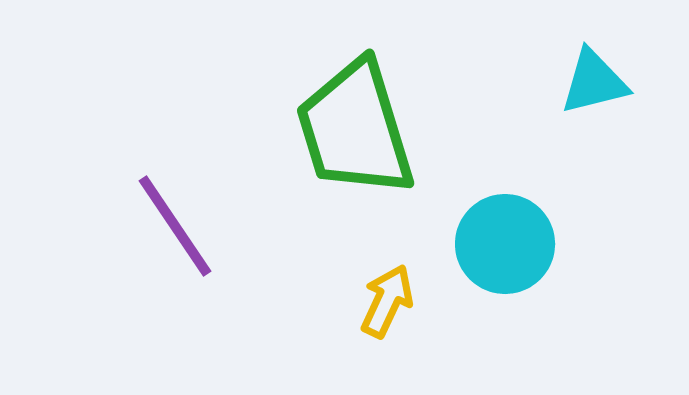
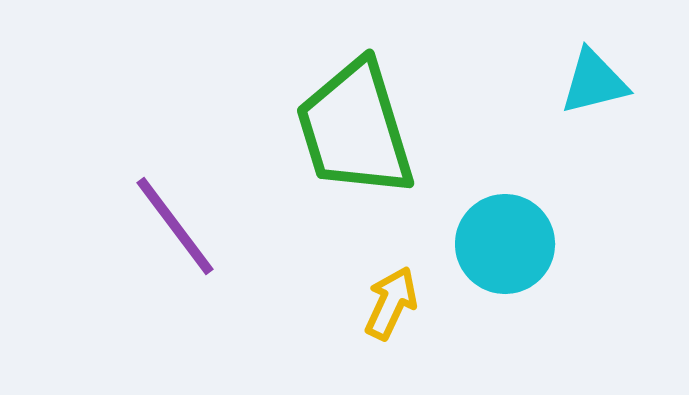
purple line: rotated 3 degrees counterclockwise
yellow arrow: moved 4 px right, 2 px down
